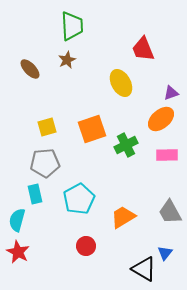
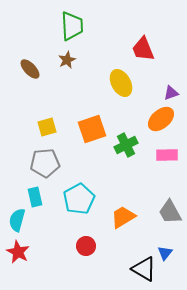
cyan rectangle: moved 3 px down
